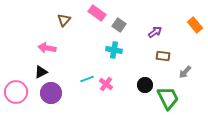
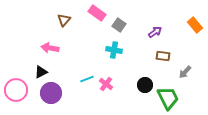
pink arrow: moved 3 px right
pink circle: moved 2 px up
